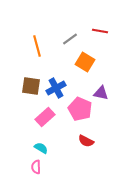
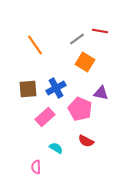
gray line: moved 7 px right
orange line: moved 2 px left, 1 px up; rotated 20 degrees counterclockwise
brown square: moved 3 px left, 3 px down; rotated 12 degrees counterclockwise
cyan semicircle: moved 15 px right
